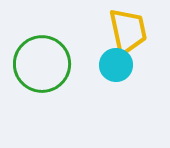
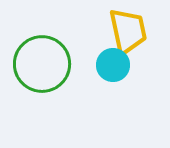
cyan circle: moved 3 px left
